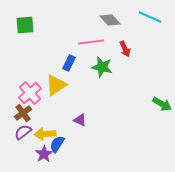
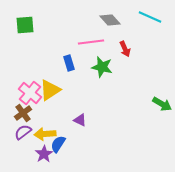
blue rectangle: rotated 42 degrees counterclockwise
yellow triangle: moved 6 px left, 5 px down
pink cross: rotated 10 degrees counterclockwise
blue semicircle: moved 1 px right
